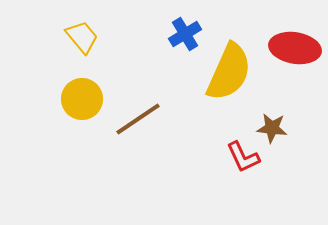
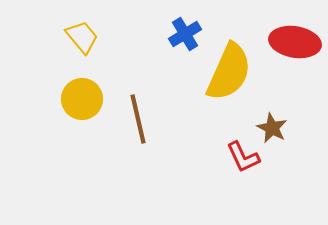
red ellipse: moved 6 px up
brown line: rotated 69 degrees counterclockwise
brown star: rotated 20 degrees clockwise
